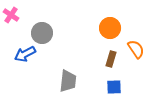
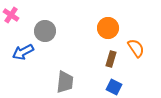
orange circle: moved 2 px left
gray circle: moved 3 px right, 2 px up
orange semicircle: moved 1 px up
blue arrow: moved 2 px left, 2 px up
gray trapezoid: moved 3 px left, 1 px down
blue square: rotated 28 degrees clockwise
